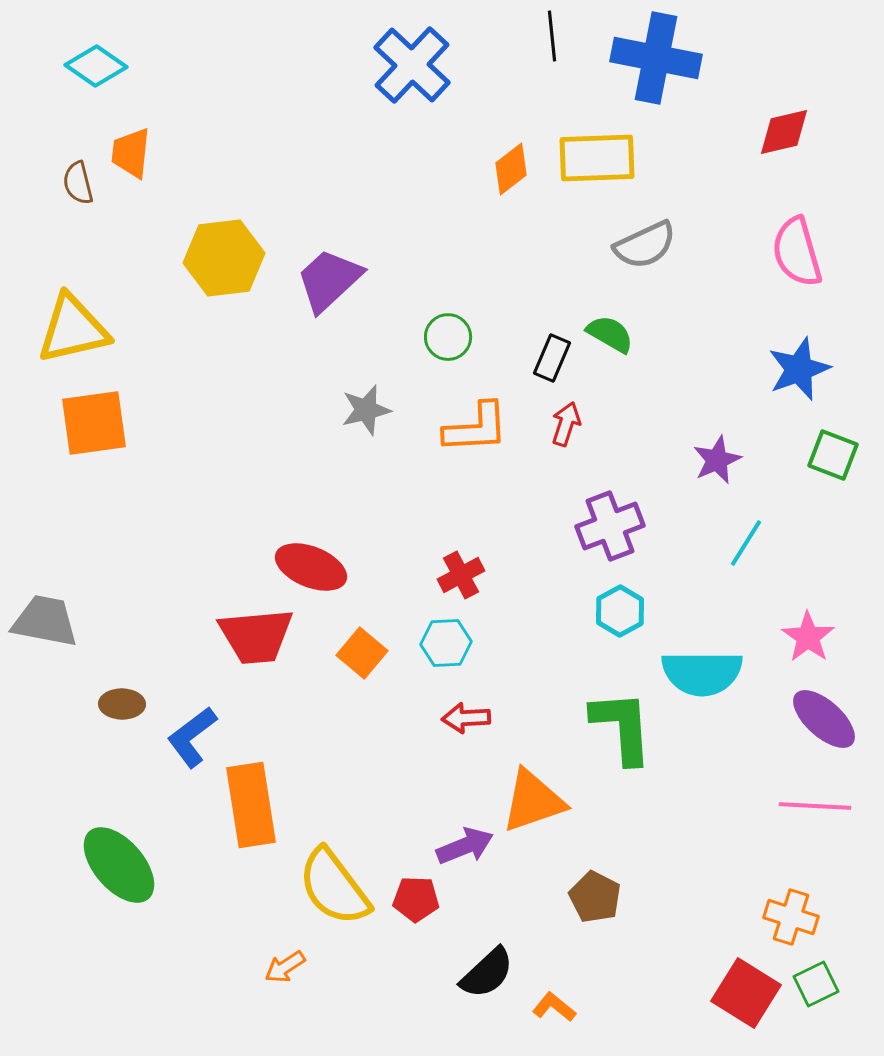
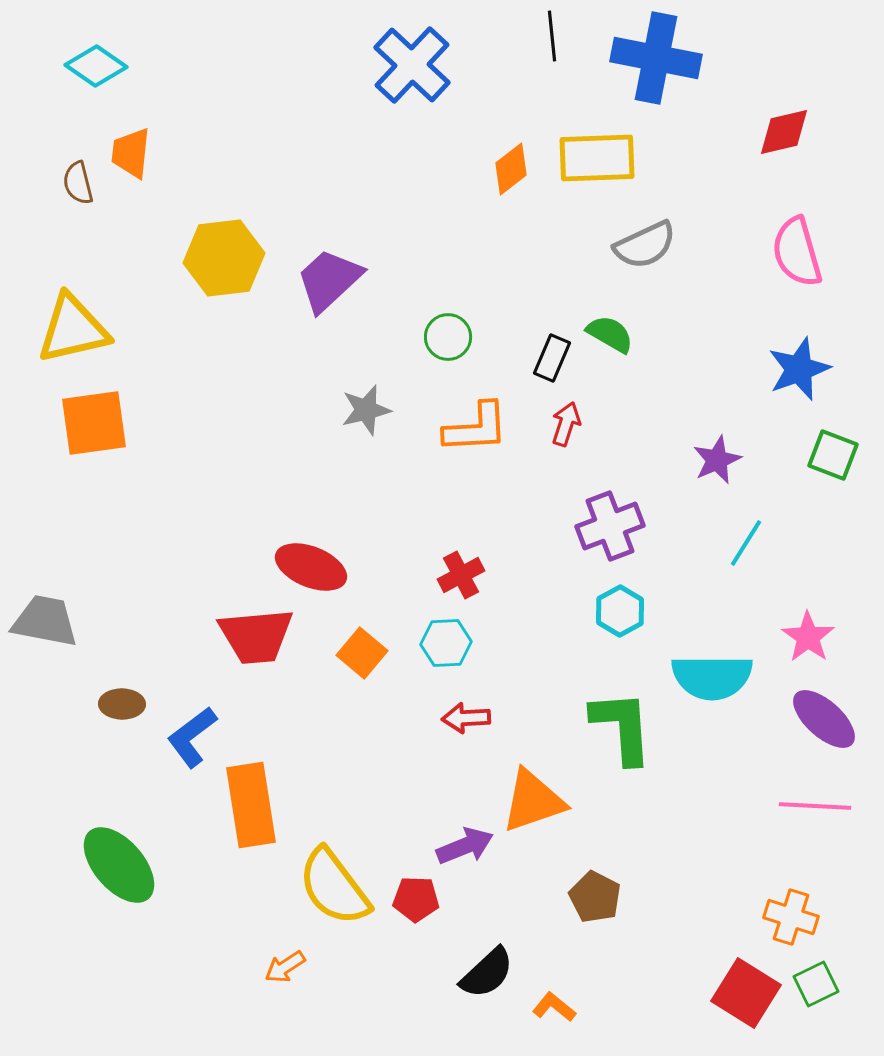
cyan semicircle at (702, 673): moved 10 px right, 4 px down
